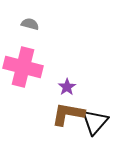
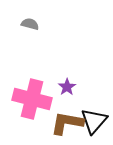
pink cross: moved 9 px right, 32 px down
brown L-shape: moved 1 px left, 9 px down
black triangle: moved 1 px left, 1 px up
